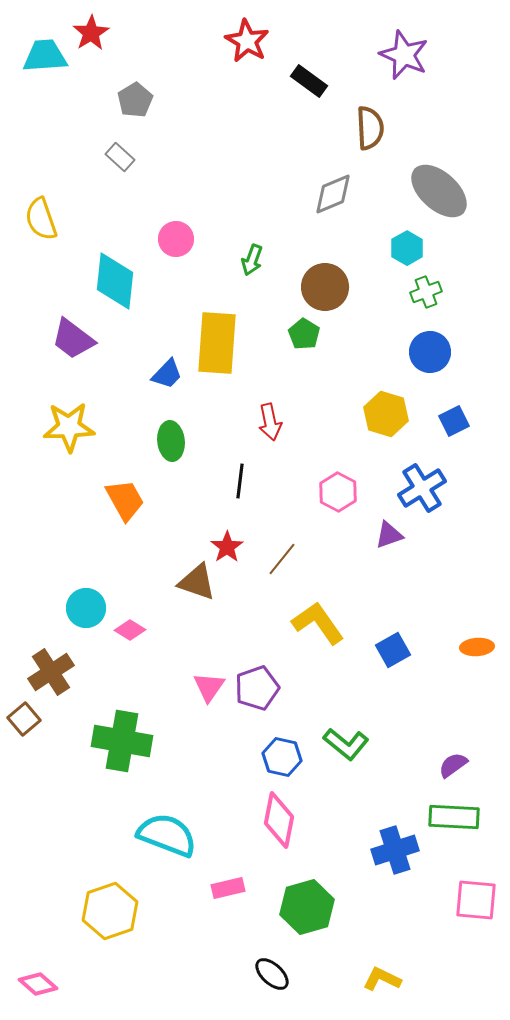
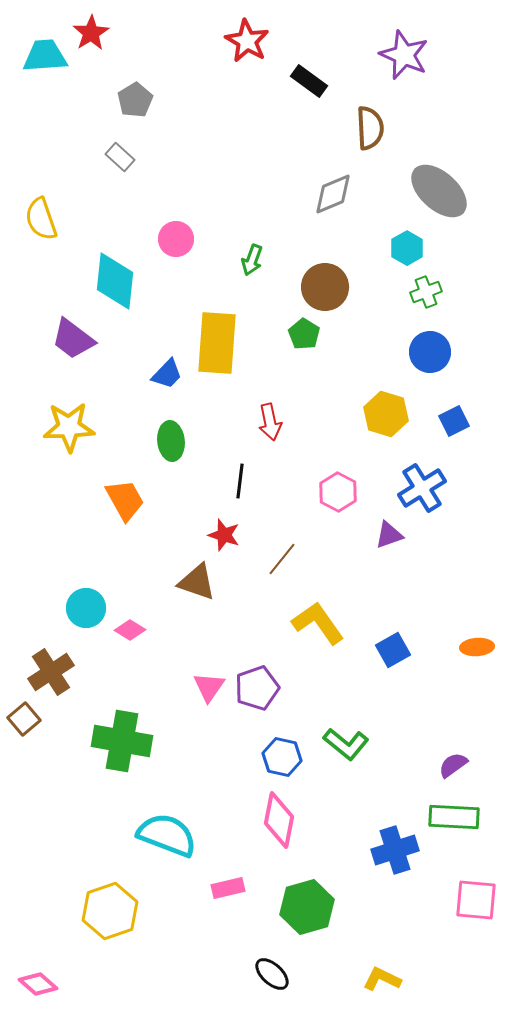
red star at (227, 547): moved 3 px left, 12 px up; rotated 20 degrees counterclockwise
